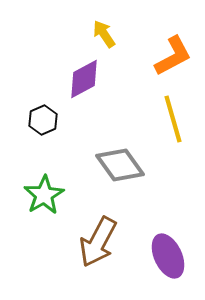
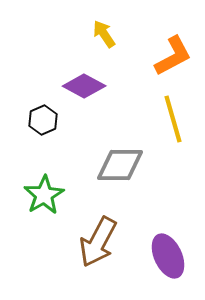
purple diamond: moved 7 px down; rotated 57 degrees clockwise
gray diamond: rotated 54 degrees counterclockwise
